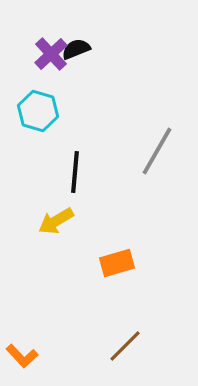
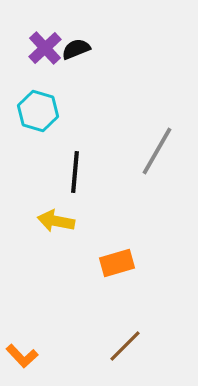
purple cross: moved 6 px left, 6 px up
yellow arrow: rotated 42 degrees clockwise
